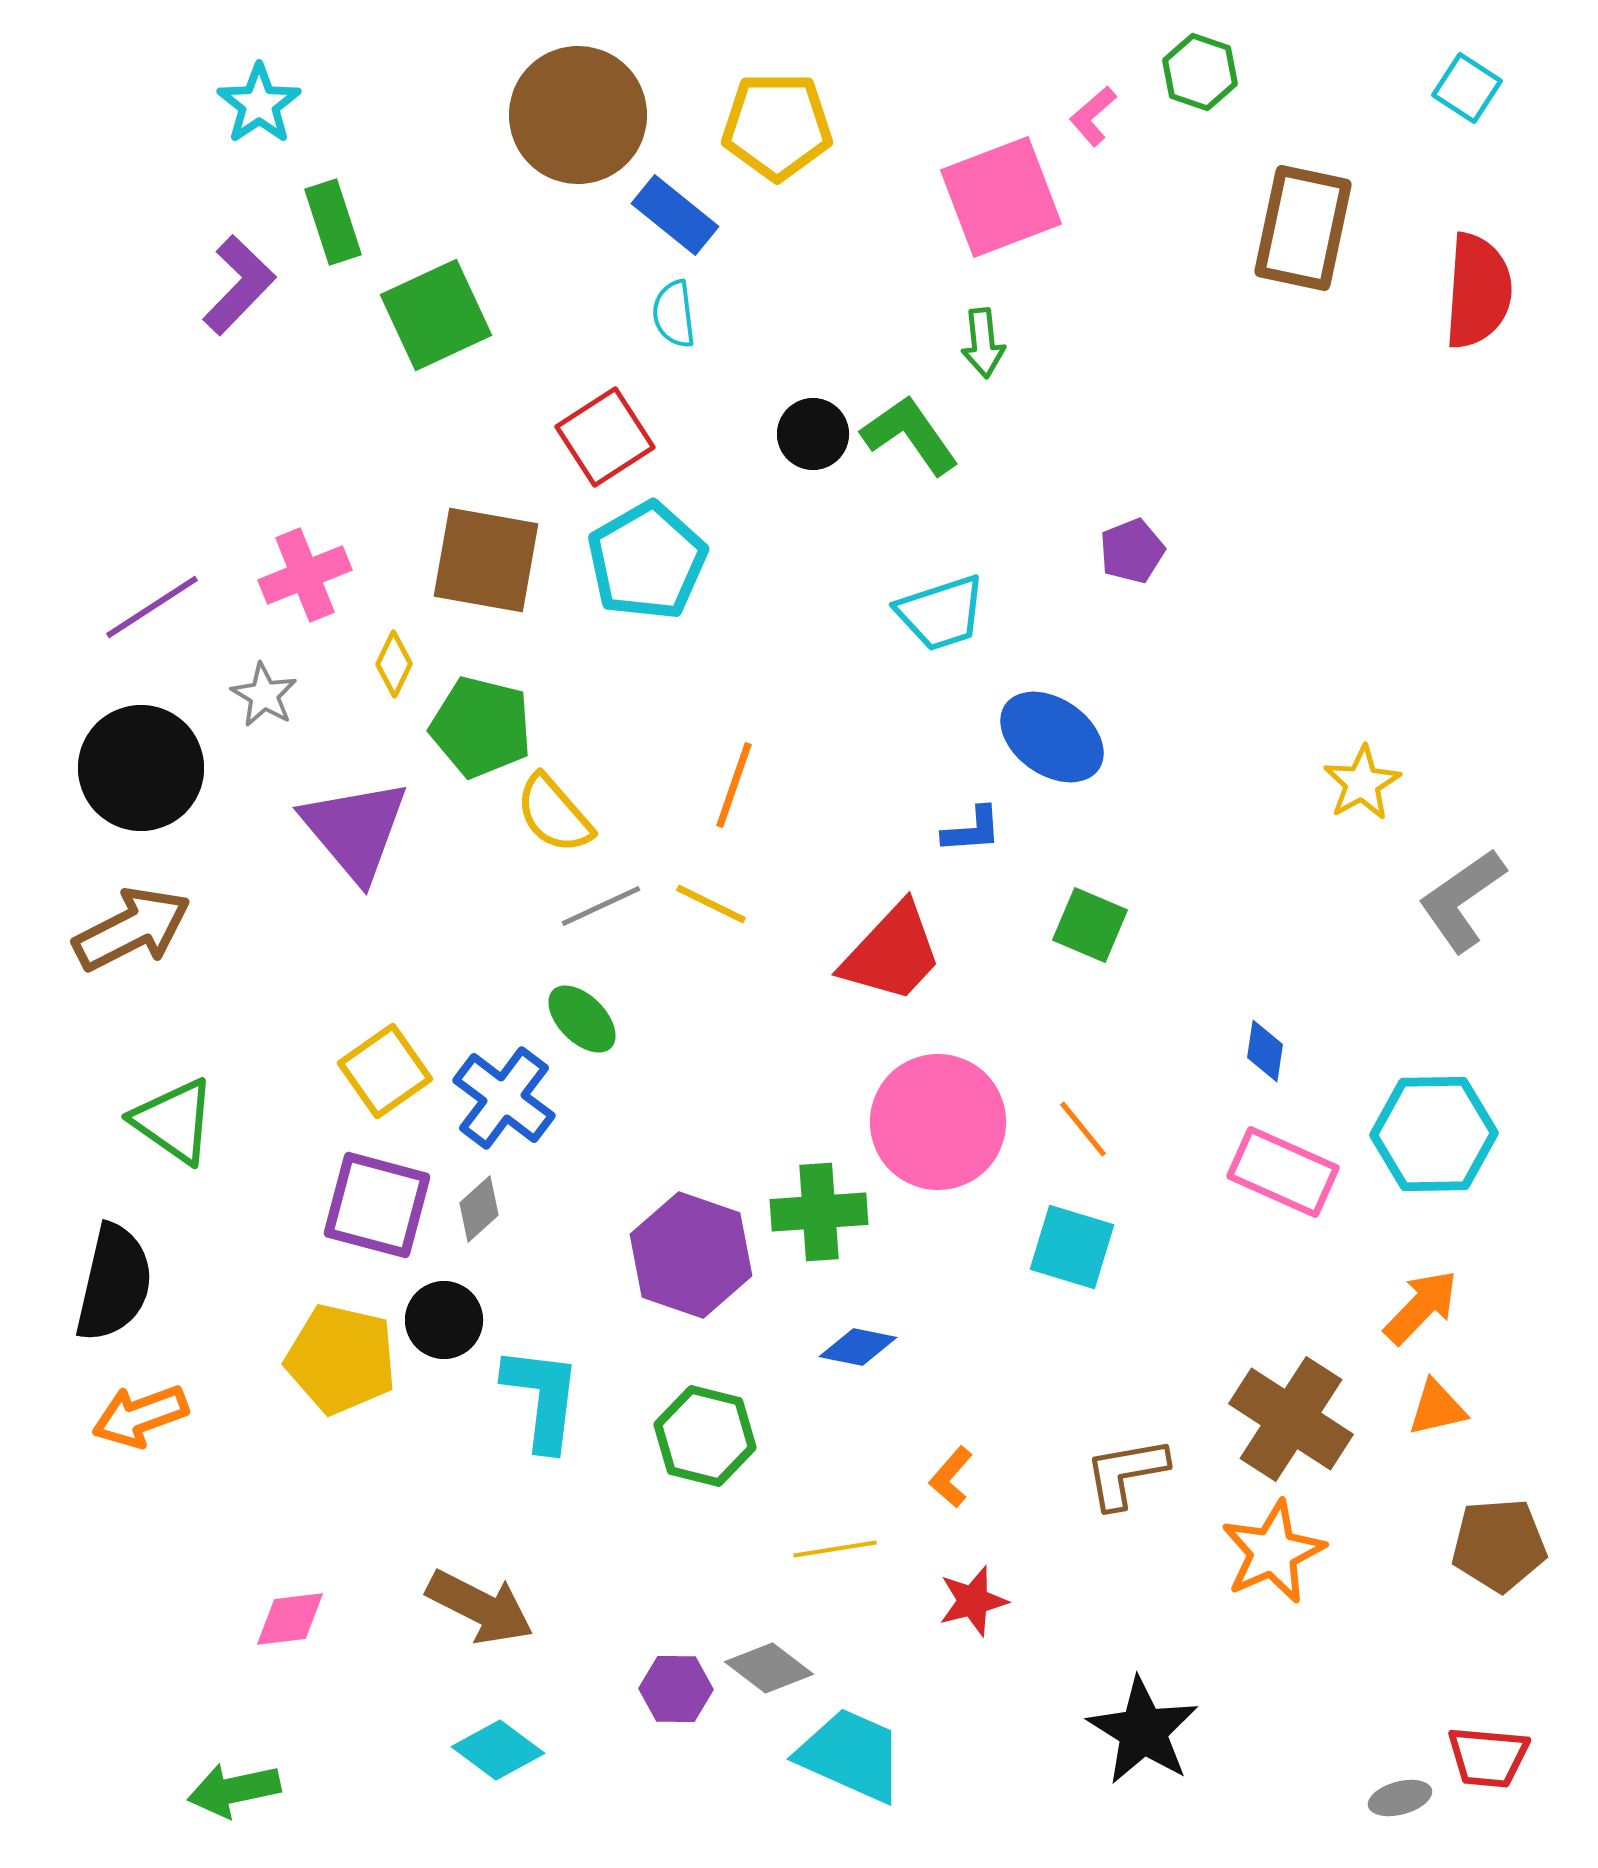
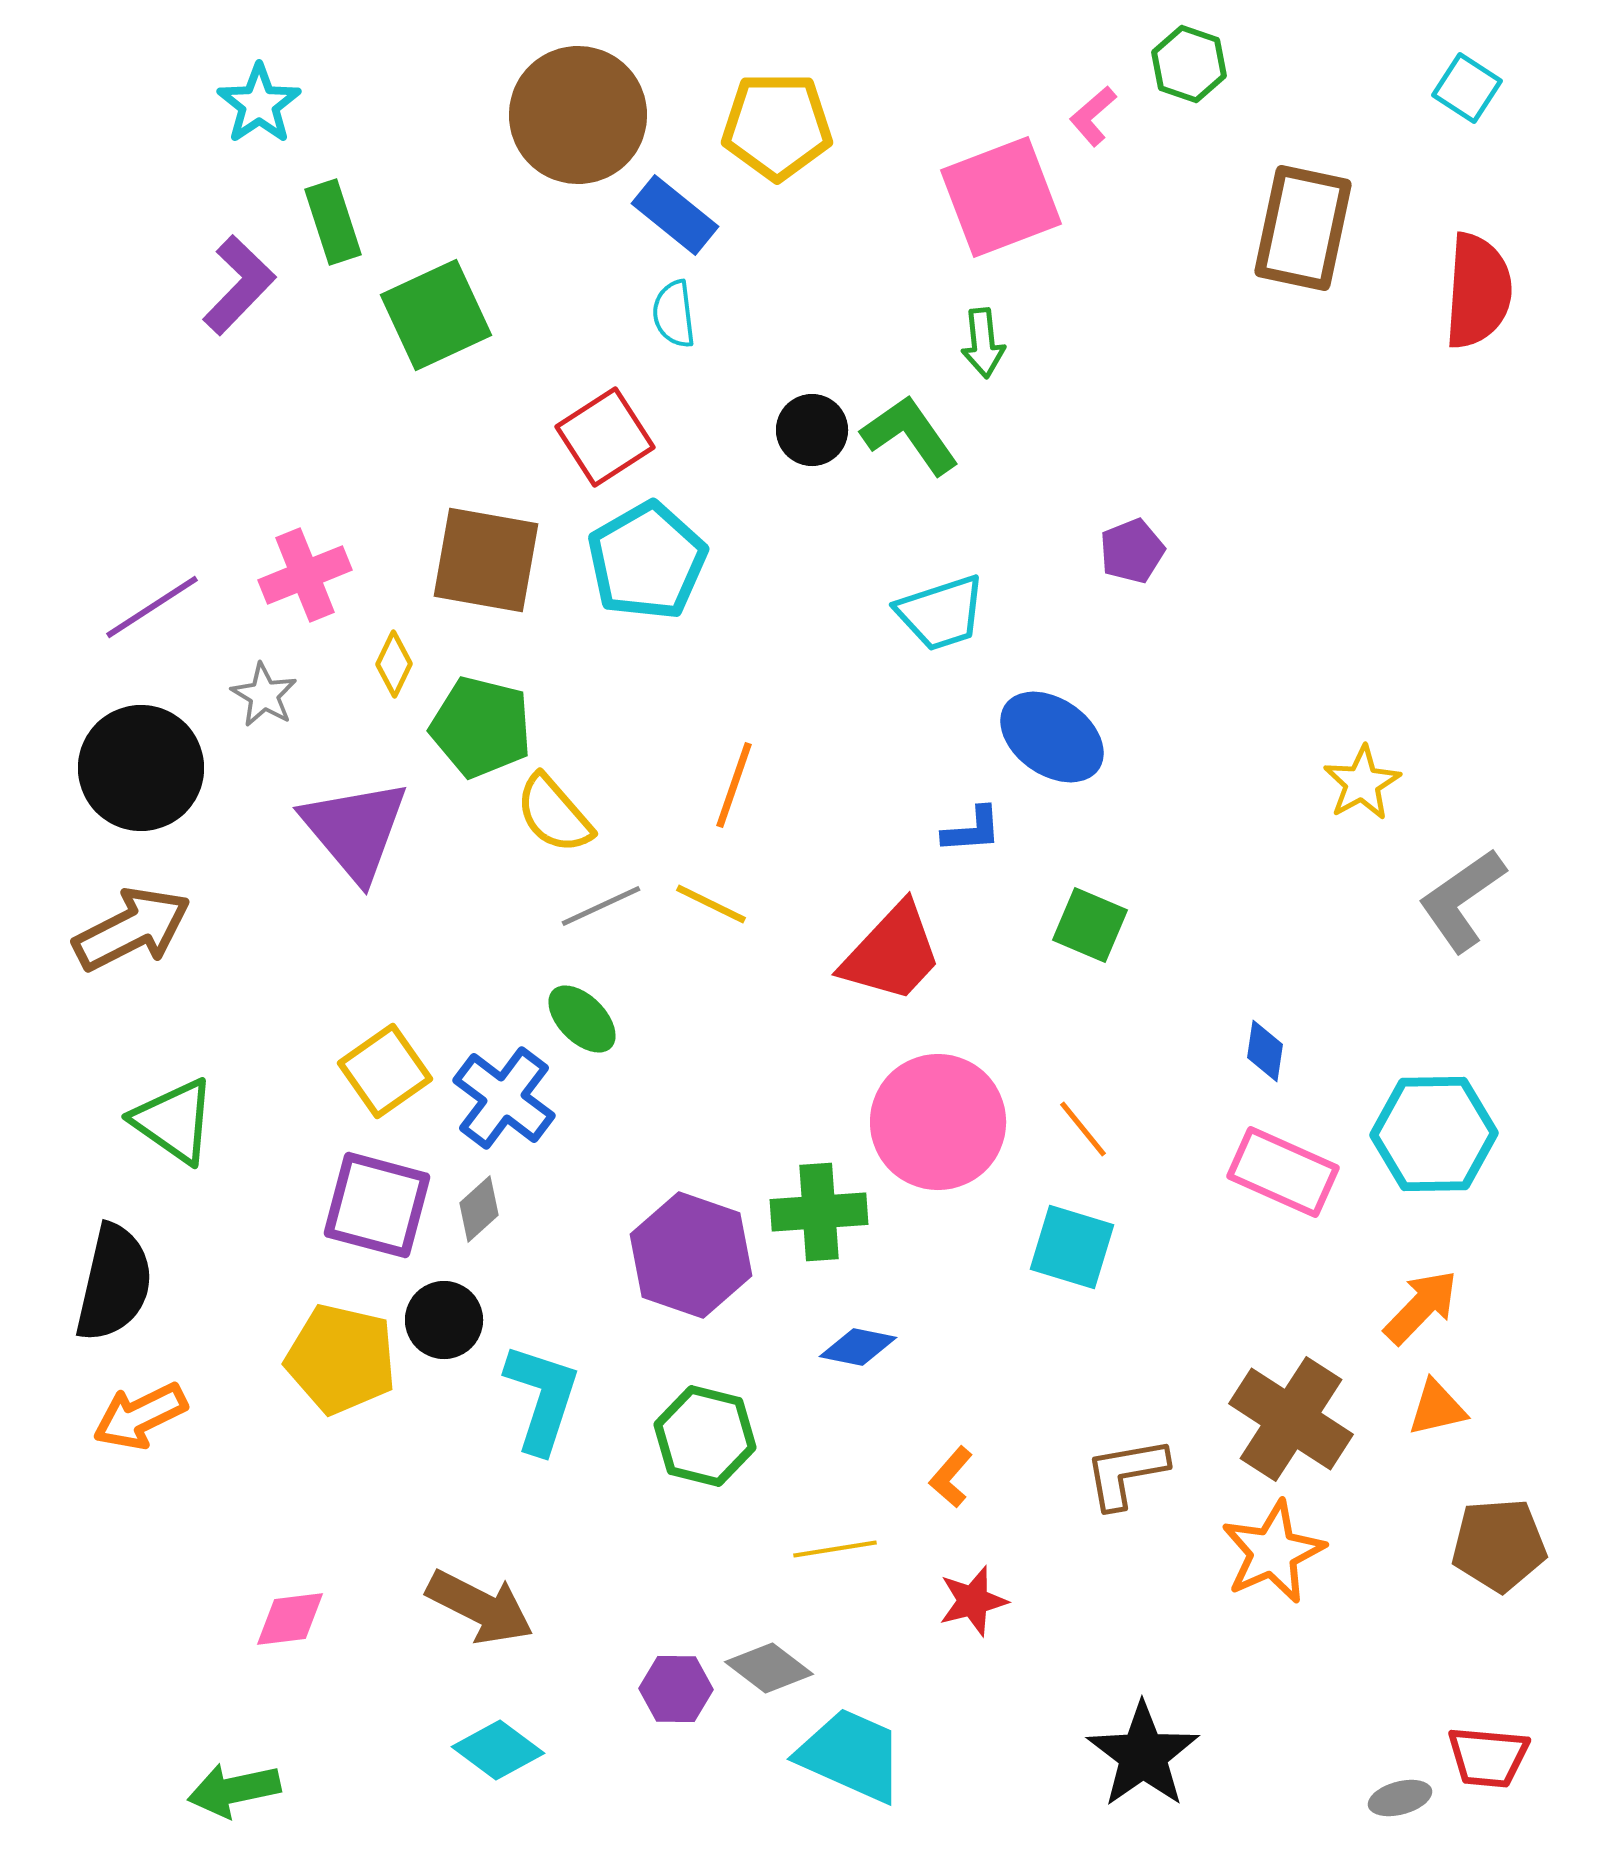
green hexagon at (1200, 72): moved 11 px left, 8 px up
black circle at (813, 434): moved 1 px left, 4 px up
cyan L-shape at (542, 1398): rotated 11 degrees clockwise
orange arrow at (140, 1416): rotated 6 degrees counterclockwise
black star at (1143, 1731): moved 24 px down; rotated 5 degrees clockwise
